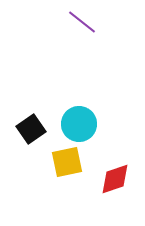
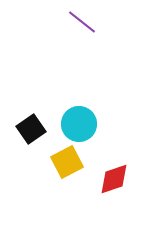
yellow square: rotated 16 degrees counterclockwise
red diamond: moved 1 px left
